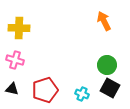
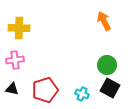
pink cross: rotated 24 degrees counterclockwise
